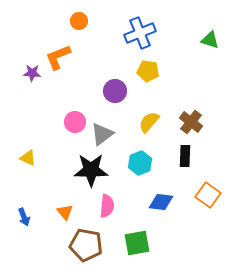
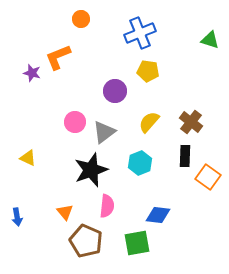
orange circle: moved 2 px right, 2 px up
purple star: rotated 12 degrees clockwise
gray triangle: moved 2 px right, 2 px up
black star: rotated 20 degrees counterclockwise
orange square: moved 18 px up
blue diamond: moved 3 px left, 13 px down
blue arrow: moved 7 px left; rotated 12 degrees clockwise
brown pentagon: moved 4 px up; rotated 12 degrees clockwise
